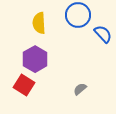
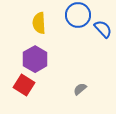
blue semicircle: moved 5 px up
